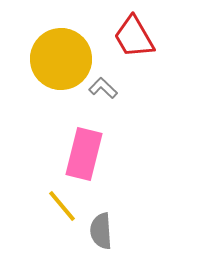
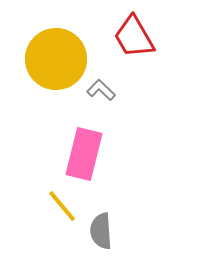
yellow circle: moved 5 px left
gray L-shape: moved 2 px left, 2 px down
